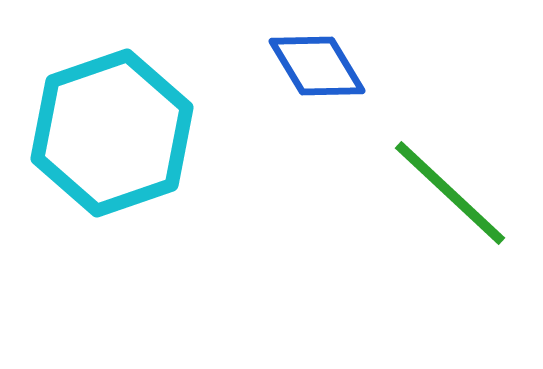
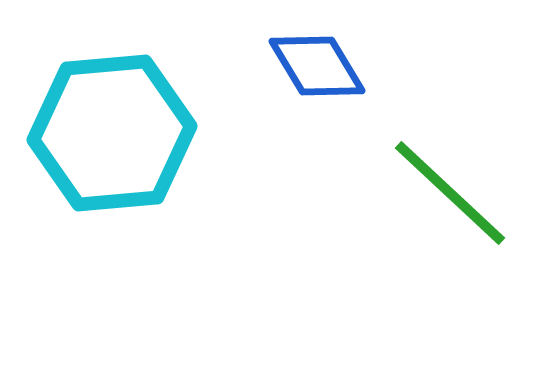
cyan hexagon: rotated 14 degrees clockwise
